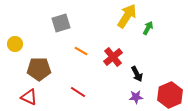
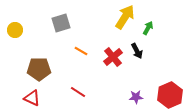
yellow arrow: moved 2 px left, 1 px down
yellow circle: moved 14 px up
black arrow: moved 23 px up
red triangle: moved 3 px right, 1 px down
